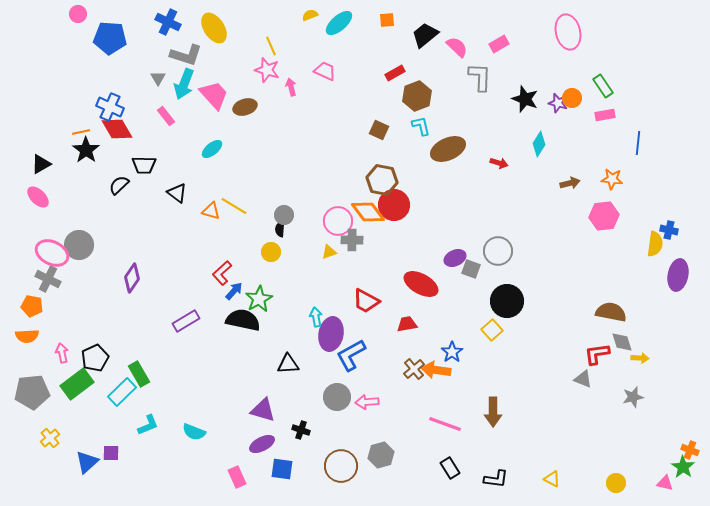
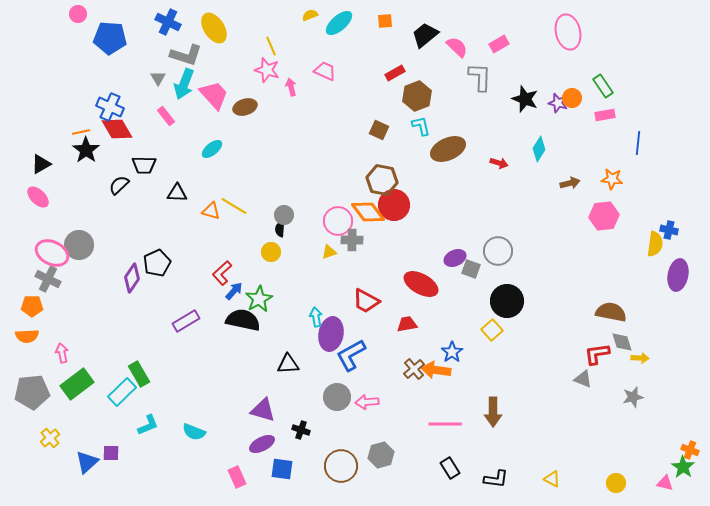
orange square at (387, 20): moved 2 px left, 1 px down
cyan diamond at (539, 144): moved 5 px down
black triangle at (177, 193): rotated 35 degrees counterclockwise
orange pentagon at (32, 306): rotated 10 degrees counterclockwise
black pentagon at (95, 358): moved 62 px right, 95 px up
pink line at (445, 424): rotated 20 degrees counterclockwise
